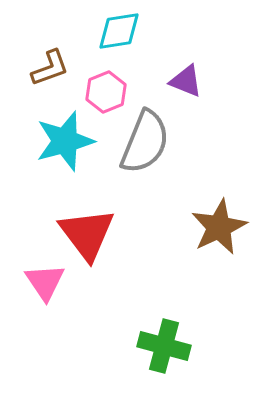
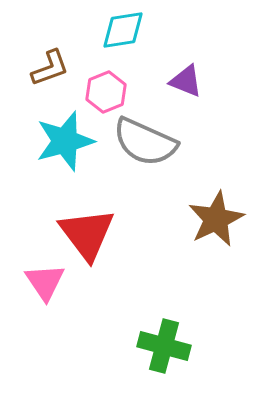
cyan diamond: moved 4 px right, 1 px up
gray semicircle: rotated 92 degrees clockwise
brown star: moved 3 px left, 8 px up
